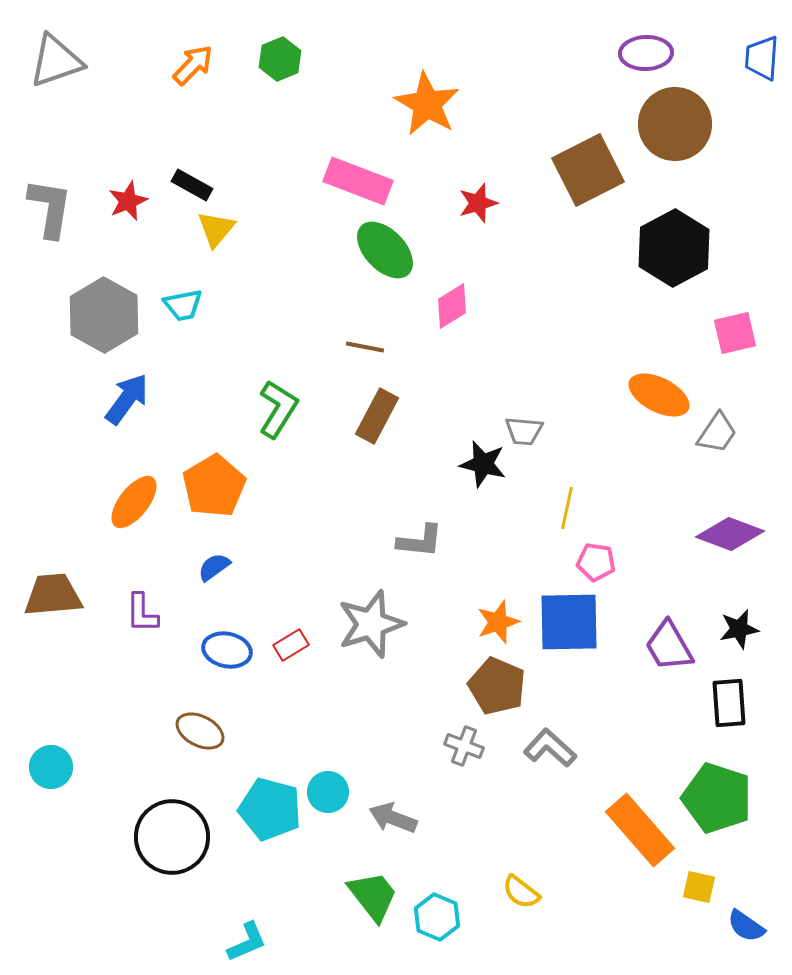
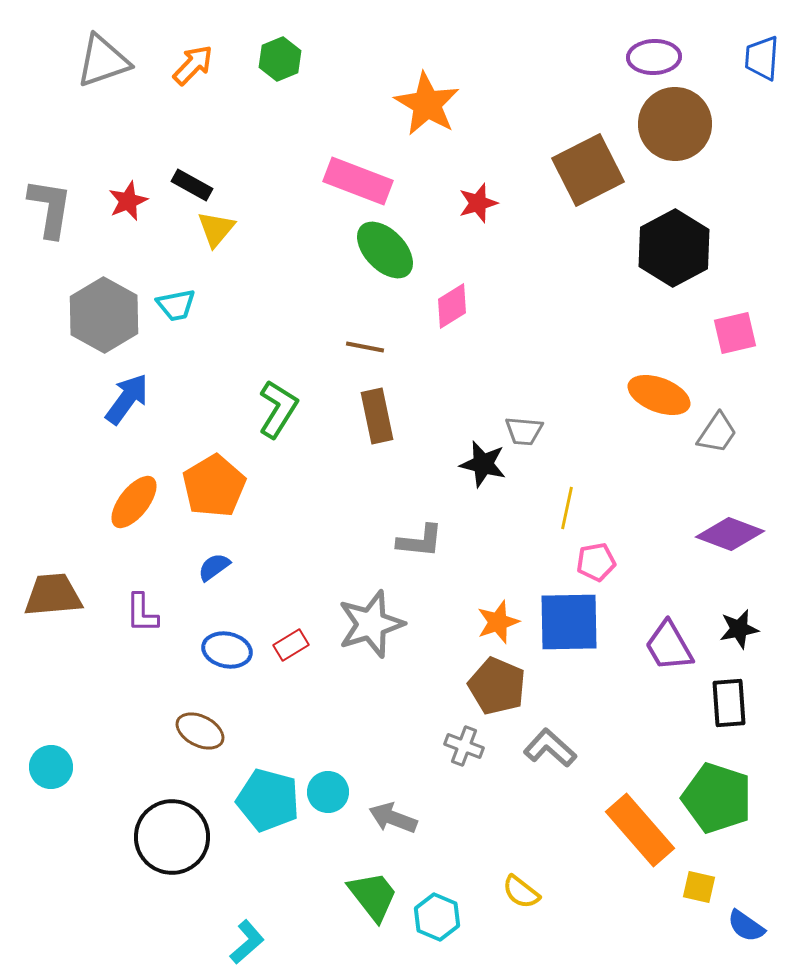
purple ellipse at (646, 53): moved 8 px right, 4 px down
gray triangle at (56, 61): moved 47 px right
cyan trapezoid at (183, 305): moved 7 px left
orange ellipse at (659, 395): rotated 6 degrees counterclockwise
brown rectangle at (377, 416): rotated 40 degrees counterclockwise
pink pentagon at (596, 562): rotated 18 degrees counterclockwise
cyan pentagon at (270, 809): moved 2 px left, 9 px up
cyan L-shape at (247, 942): rotated 18 degrees counterclockwise
